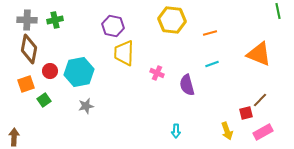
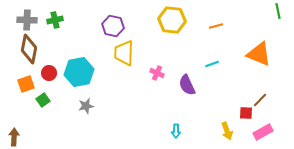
orange line: moved 6 px right, 7 px up
red circle: moved 1 px left, 2 px down
purple semicircle: rotated 10 degrees counterclockwise
green square: moved 1 px left
red square: rotated 16 degrees clockwise
